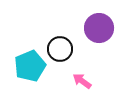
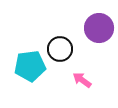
cyan pentagon: rotated 16 degrees clockwise
pink arrow: moved 1 px up
